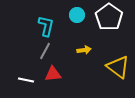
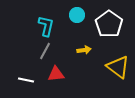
white pentagon: moved 7 px down
red triangle: moved 3 px right
